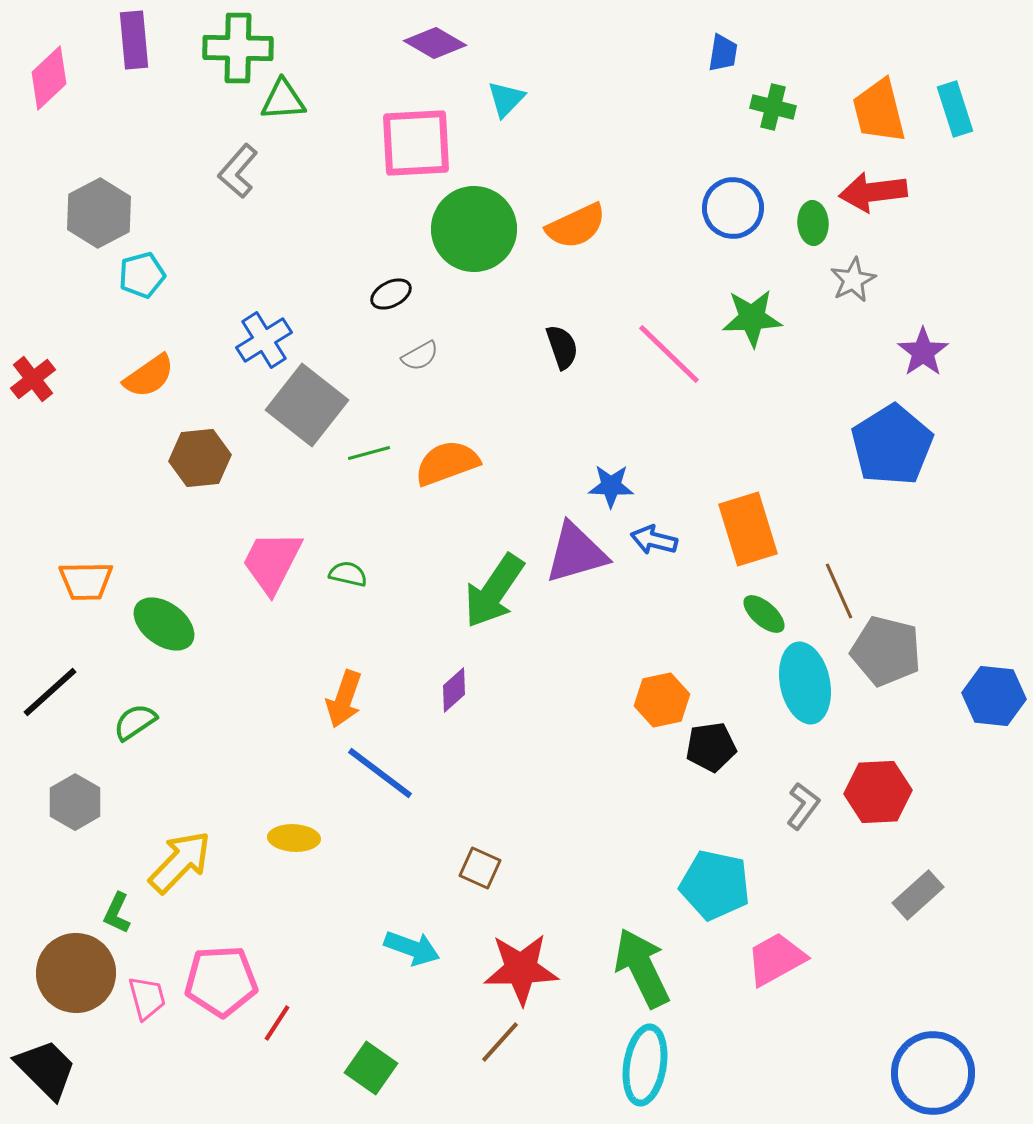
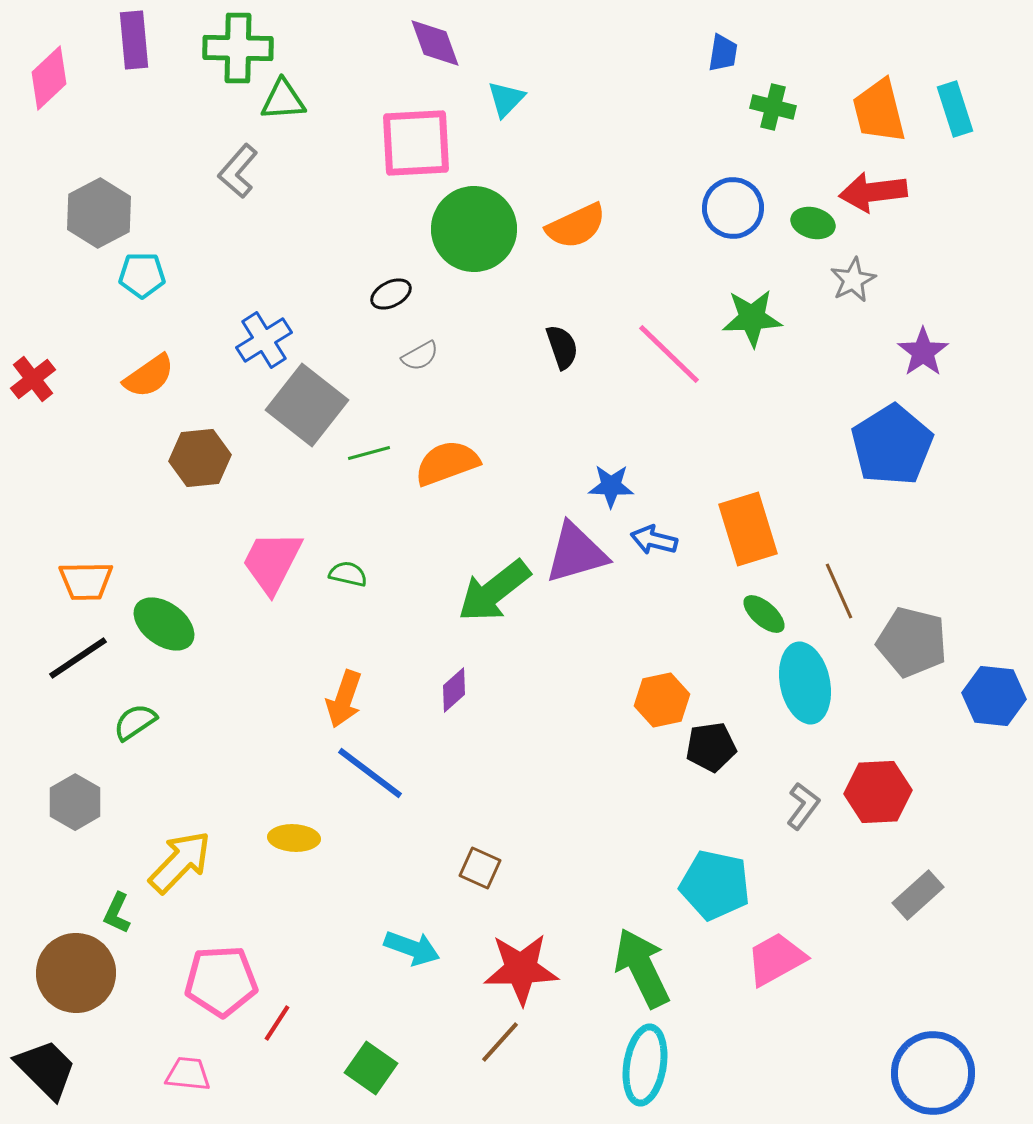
purple diamond at (435, 43): rotated 40 degrees clockwise
green ellipse at (813, 223): rotated 72 degrees counterclockwise
cyan pentagon at (142, 275): rotated 15 degrees clockwise
green arrow at (494, 591): rotated 18 degrees clockwise
gray pentagon at (886, 651): moved 26 px right, 9 px up
black line at (50, 692): moved 28 px right, 34 px up; rotated 8 degrees clockwise
blue line at (380, 773): moved 10 px left
pink trapezoid at (147, 998): moved 41 px right, 76 px down; rotated 69 degrees counterclockwise
